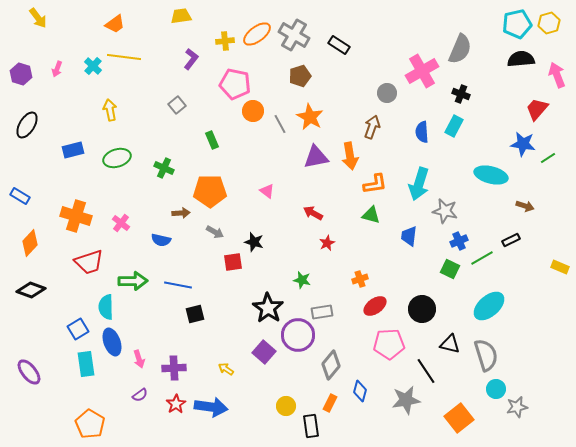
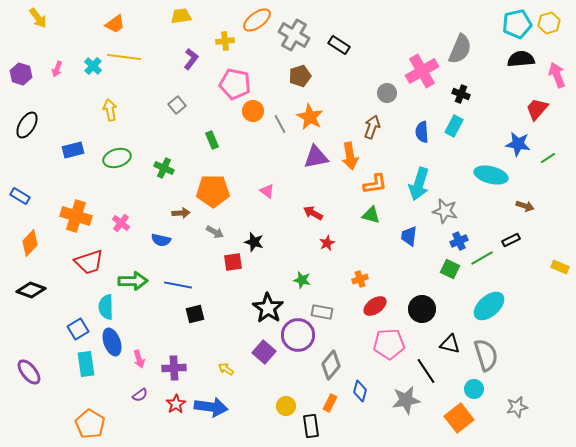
orange ellipse at (257, 34): moved 14 px up
blue star at (523, 144): moved 5 px left
orange pentagon at (210, 191): moved 3 px right
gray rectangle at (322, 312): rotated 20 degrees clockwise
cyan circle at (496, 389): moved 22 px left
